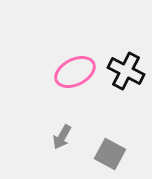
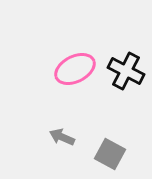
pink ellipse: moved 3 px up
gray arrow: rotated 85 degrees clockwise
